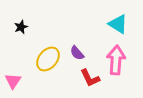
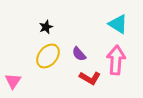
black star: moved 25 px right
purple semicircle: moved 2 px right, 1 px down
yellow ellipse: moved 3 px up
red L-shape: rotated 35 degrees counterclockwise
